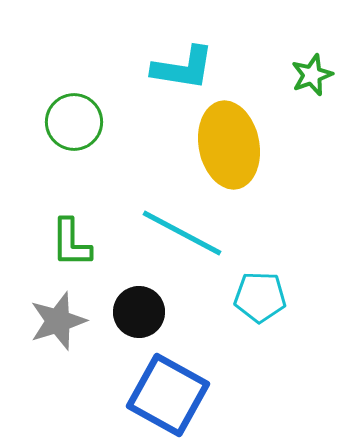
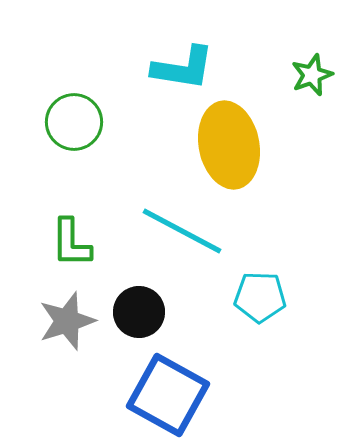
cyan line: moved 2 px up
gray star: moved 9 px right
